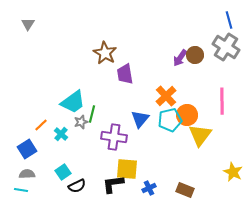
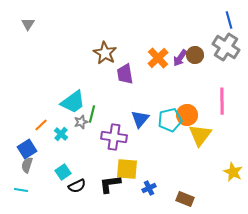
orange cross: moved 8 px left, 38 px up
gray semicircle: moved 9 px up; rotated 70 degrees counterclockwise
black L-shape: moved 3 px left
brown rectangle: moved 9 px down
